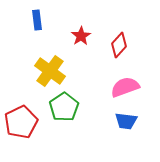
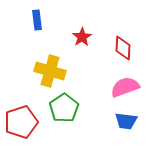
red star: moved 1 px right, 1 px down
red diamond: moved 4 px right, 3 px down; rotated 40 degrees counterclockwise
yellow cross: rotated 20 degrees counterclockwise
green pentagon: moved 1 px down
red pentagon: rotated 8 degrees clockwise
